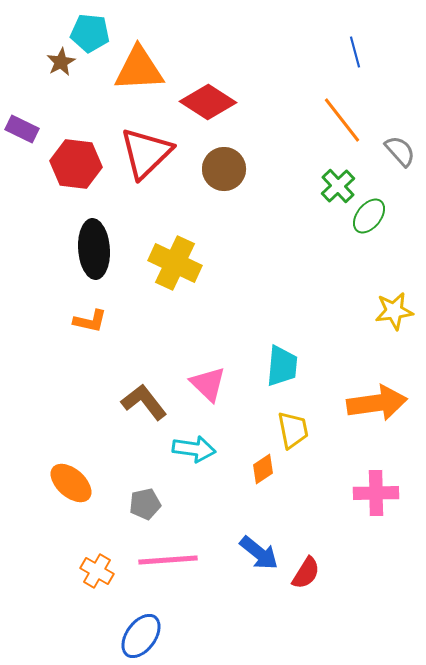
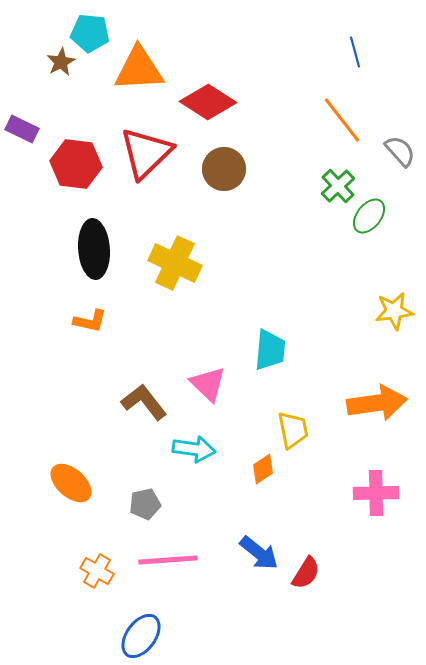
cyan trapezoid: moved 12 px left, 16 px up
